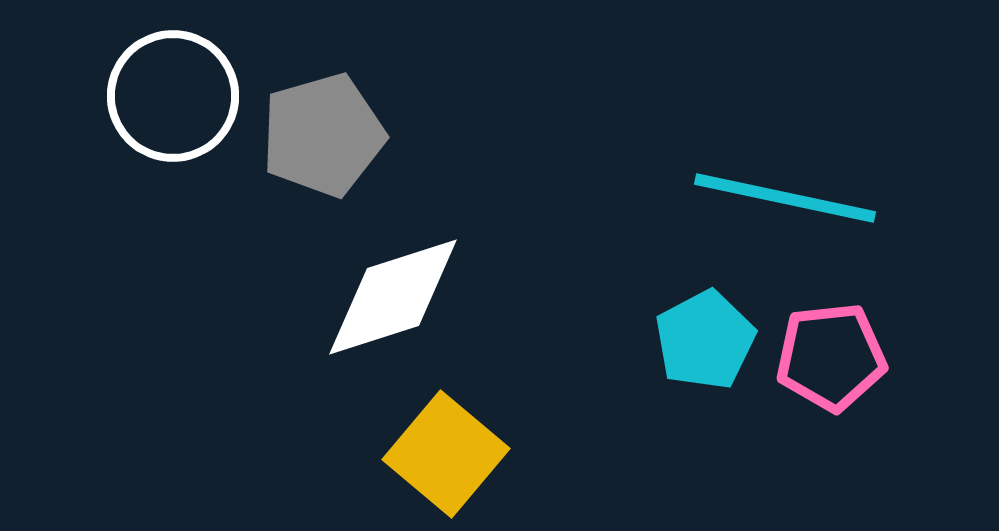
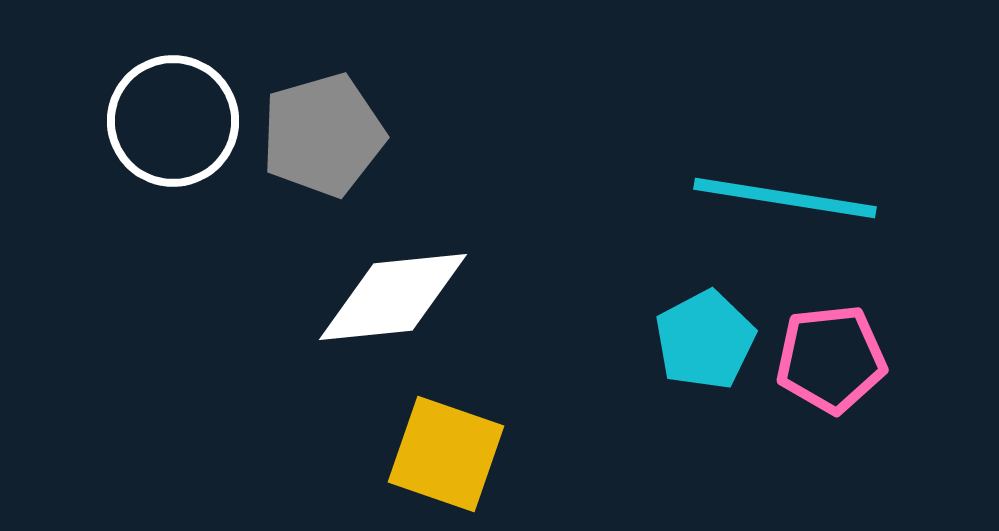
white circle: moved 25 px down
cyan line: rotated 3 degrees counterclockwise
white diamond: rotated 12 degrees clockwise
pink pentagon: moved 2 px down
yellow square: rotated 21 degrees counterclockwise
